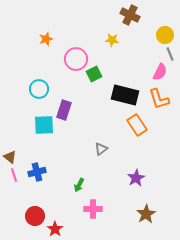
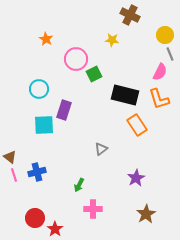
orange star: rotated 24 degrees counterclockwise
red circle: moved 2 px down
